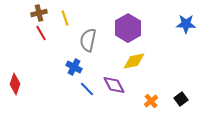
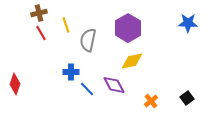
yellow line: moved 1 px right, 7 px down
blue star: moved 2 px right, 1 px up
yellow diamond: moved 2 px left
blue cross: moved 3 px left, 5 px down; rotated 28 degrees counterclockwise
black square: moved 6 px right, 1 px up
